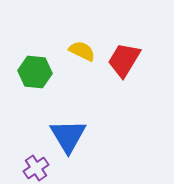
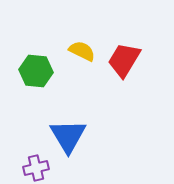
green hexagon: moved 1 px right, 1 px up
purple cross: rotated 20 degrees clockwise
